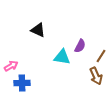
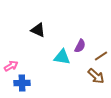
brown line: rotated 24 degrees clockwise
brown arrow: rotated 24 degrees counterclockwise
